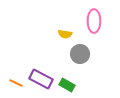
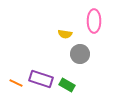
purple rectangle: rotated 10 degrees counterclockwise
